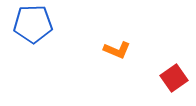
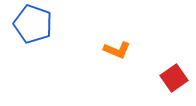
blue pentagon: rotated 21 degrees clockwise
